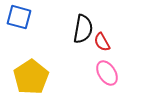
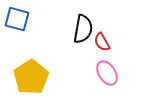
blue square: moved 2 px left, 2 px down
